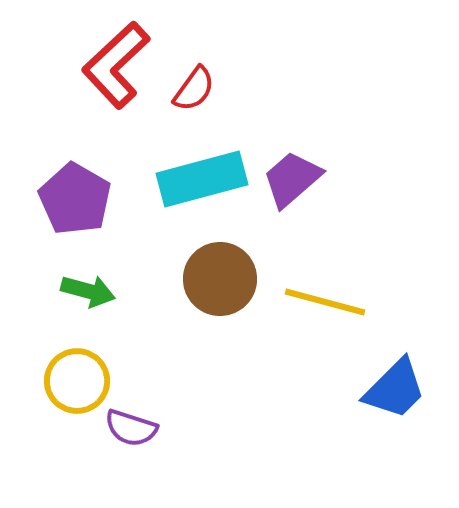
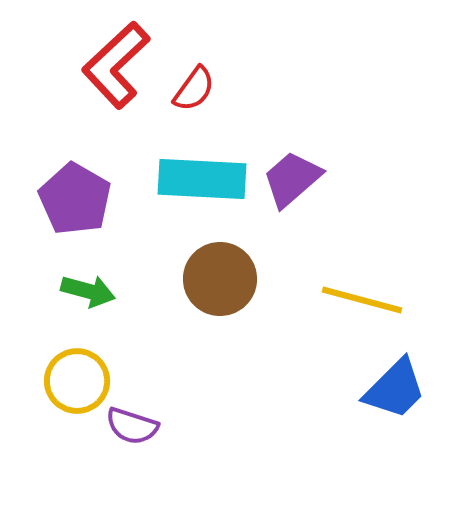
cyan rectangle: rotated 18 degrees clockwise
yellow line: moved 37 px right, 2 px up
purple semicircle: moved 1 px right, 2 px up
